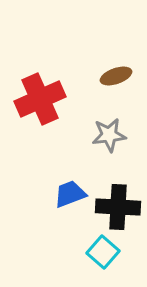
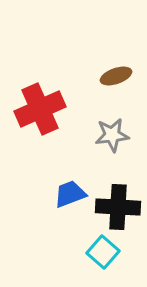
red cross: moved 10 px down
gray star: moved 3 px right
